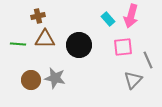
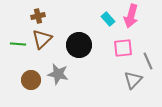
brown triangle: moved 3 px left; rotated 45 degrees counterclockwise
pink square: moved 1 px down
gray line: moved 1 px down
gray star: moved 3 px right, 4 px up
